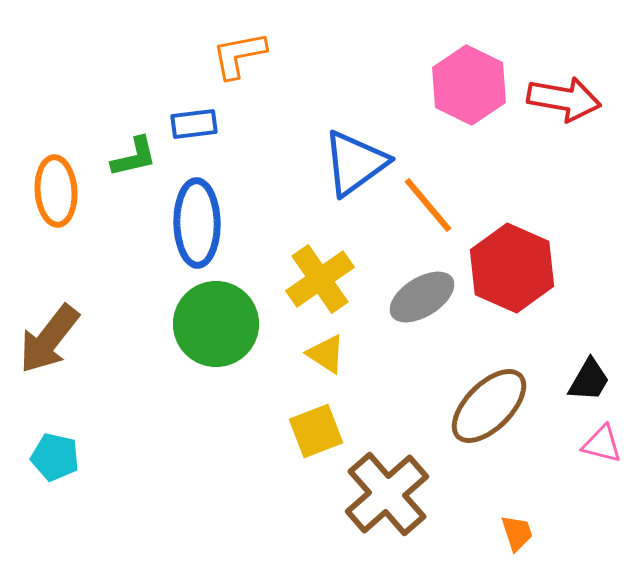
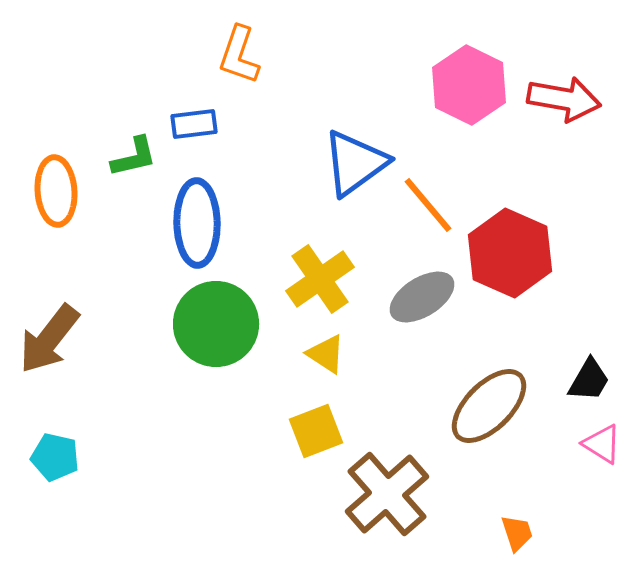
orange L-shape: rotated 60 degrees counterclockwise
red hexagon: moved 2 px left, 15 px up
pink triangle: rotated 18 degrees clockwise
